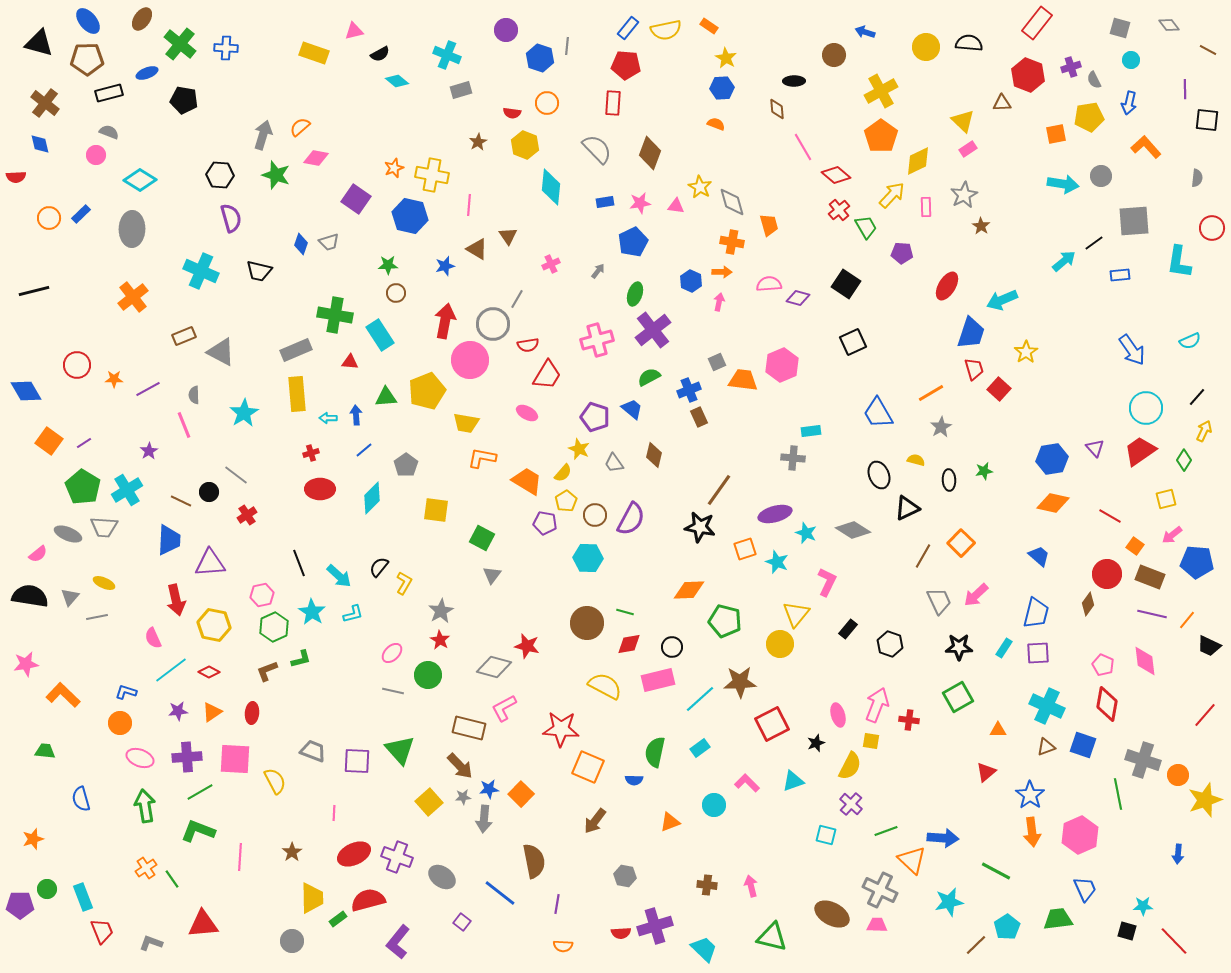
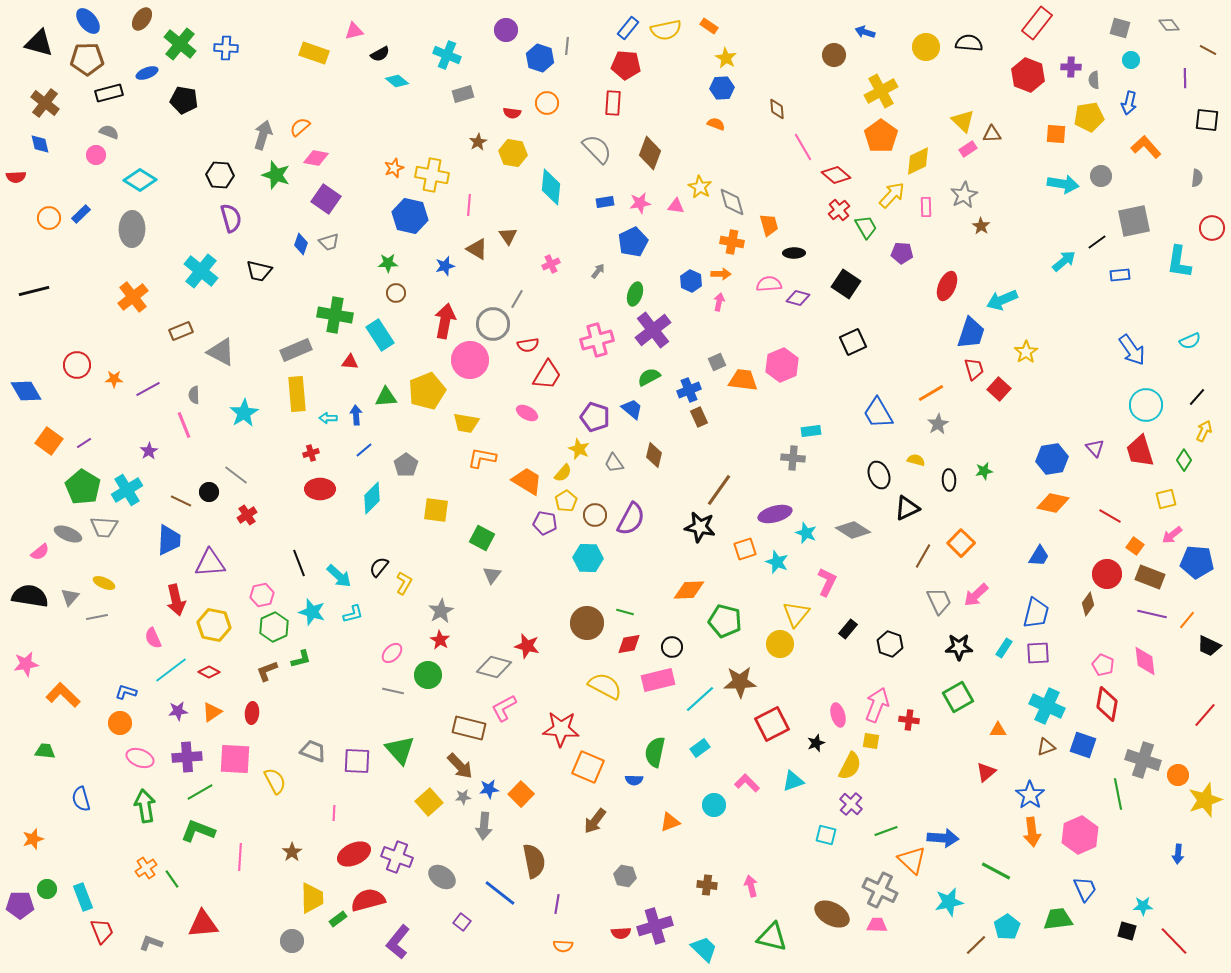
purple cross at (1071, 67): rotated 18 degrees clockwise
gray semicircle at (1094, 80): rotated 24 degrees clockwise
black ellipse at (794, 81): moved 172 px down
purple line at (1185, 89): moved 11 px up
gray rectangle at (461, 90): moved 2 px right, 4 px down
brown triangle at (1002, 103): moved 10 px left, 31 px down
orange square at (1056, 134): rotated 15 degrees clockwise
yellow hexagon at (525, 145): moved 12 px left, 8 px down; rotated 12 degrees counterclockwise
purple square at (356, 199): moved 30 px left
gray square at (1134, 221): rotated 8 degrees counterclockwise
black line at (1094, 243): moved 3 px right, 1 px up
green star at (388, 265): moved 2 px up
cyan cross at (201, 271): rotated 16 degrees clockwise
orange arrow at (722, 272): moved 1 px left, 2 px down
red ellipse at (947, 286): rotated 8 degrees counterclockwise
brown rectangle at (184, 336): moved 3 px left, 5 px up
cyan circle at (1146, 408): moved 3 px up
gray star at (941, 427): moved 3 px left, 3 px up
red trapezoid at (1140, 451): rotated 72 degrees counterclockwise
pink semicircle at (38, 554): moved 2 px right, 2 px up
blue trapezoid at (1039, 556): rotated 80 degrees clockwise
cyan star at (312, 612): rotated 16 degrees counterclockwise
gray arrow at (484, 819): moved 7 px down
